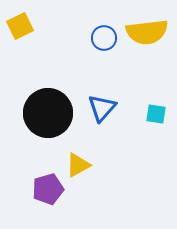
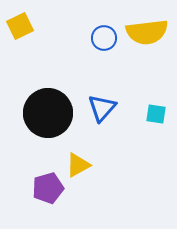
purple pentagon: moved 1 px up
